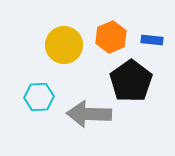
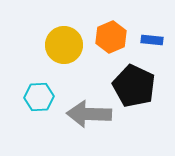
black pentagon: moved 3 px right, 5 px down; rotated 12 degrees counterclockwise
